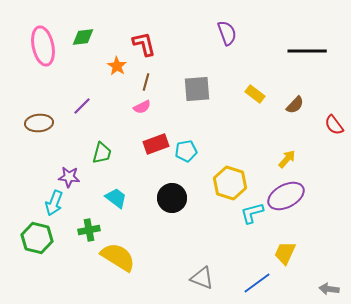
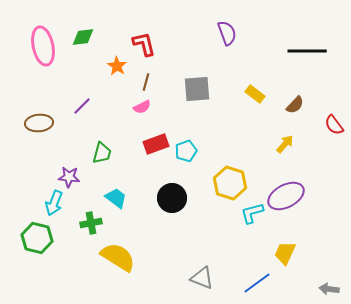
cyan pentagon: rotated 10 degrees counterclockwise
yellow arrow: moved 2 px left, 15 px up
green cross: moved 2 px right, 7 px up
